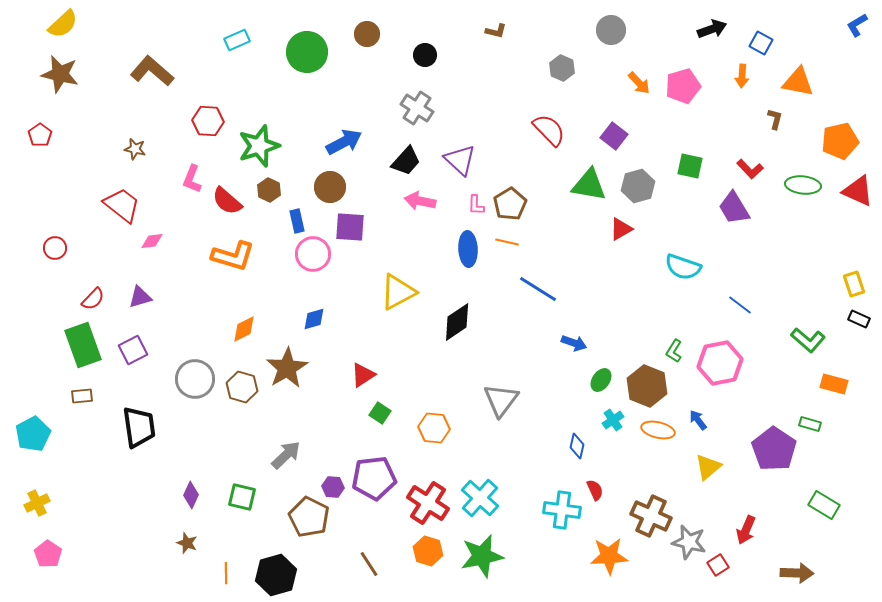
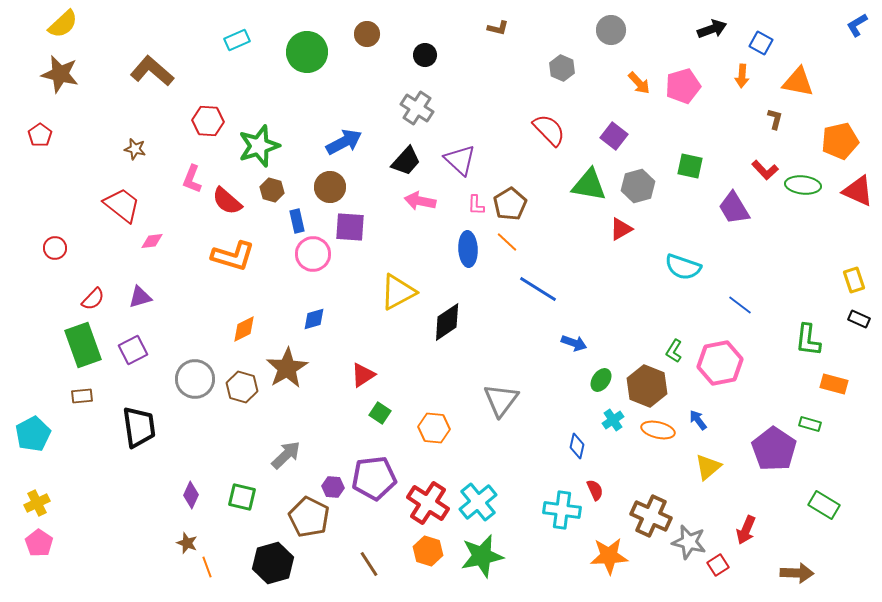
brown L-shape at (496, 31): moved 2 px right, 3 px up
red L-shape at (750, 169): moved 15 px right, 1 px down
brown hexagon at (269, 190): moved 3 px right; rotated 10 degrees counterclockwise
orange line at (507, 242): rotated 30 degrees clockwise
yellow rectangle at (854, 284): moved 4 px up
black diamond at (457, 322): moved 10 px left
green L-shape at (808, 340): rotated 56 degrees clockwise
cyan cross at (480, 498): moved 2 px left, 4 px down; rotated 9 degrees clockwise
pink pentagon at (48, 554): moved 9 px left, 11 px up
orange line at (226, 573): moved 19 px left, 6 px up; rotated 20 degrees counterclockwise
black hexagon at (276, 575): moved 3 px left, 12 px up
